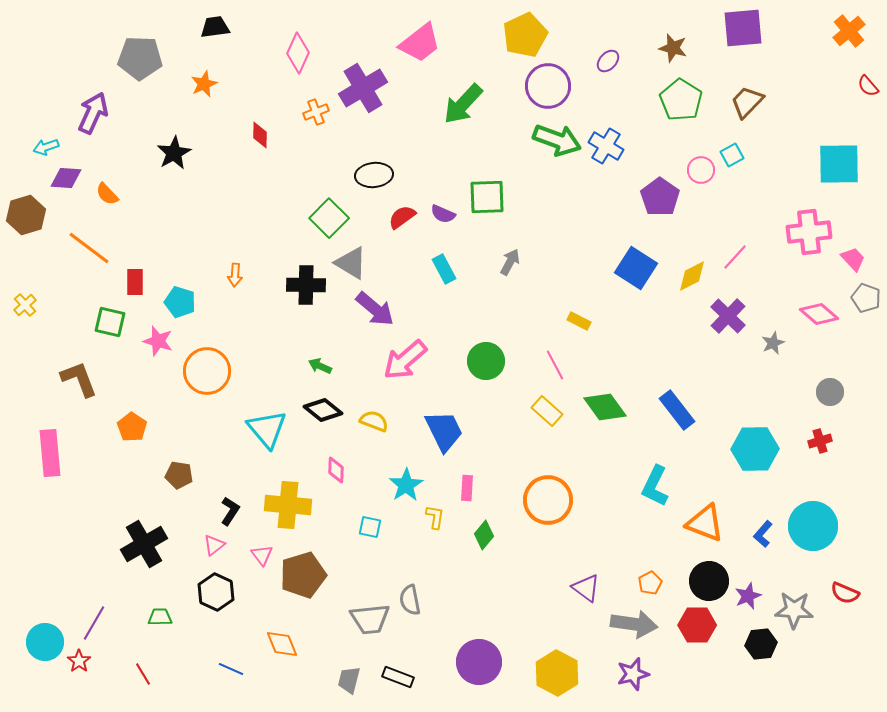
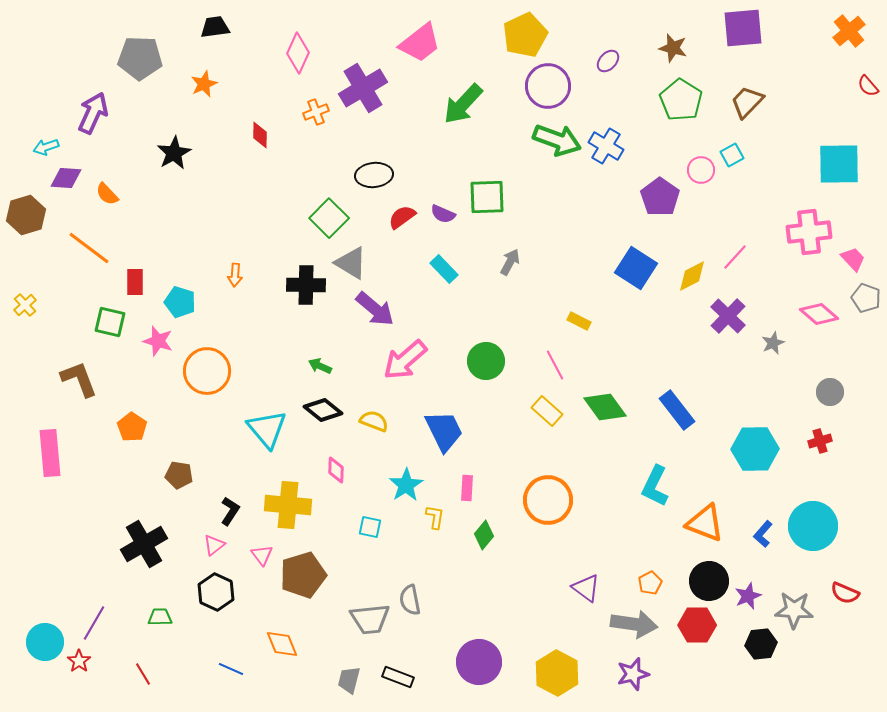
cyan rectangle at (444, 269): rotated 16 degrees counterclockwise
